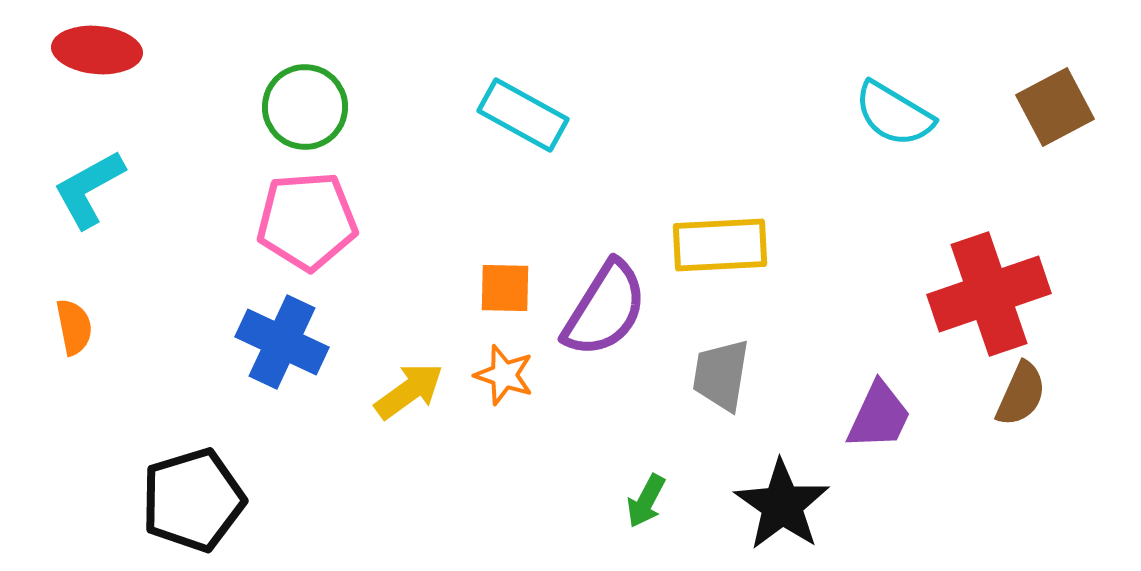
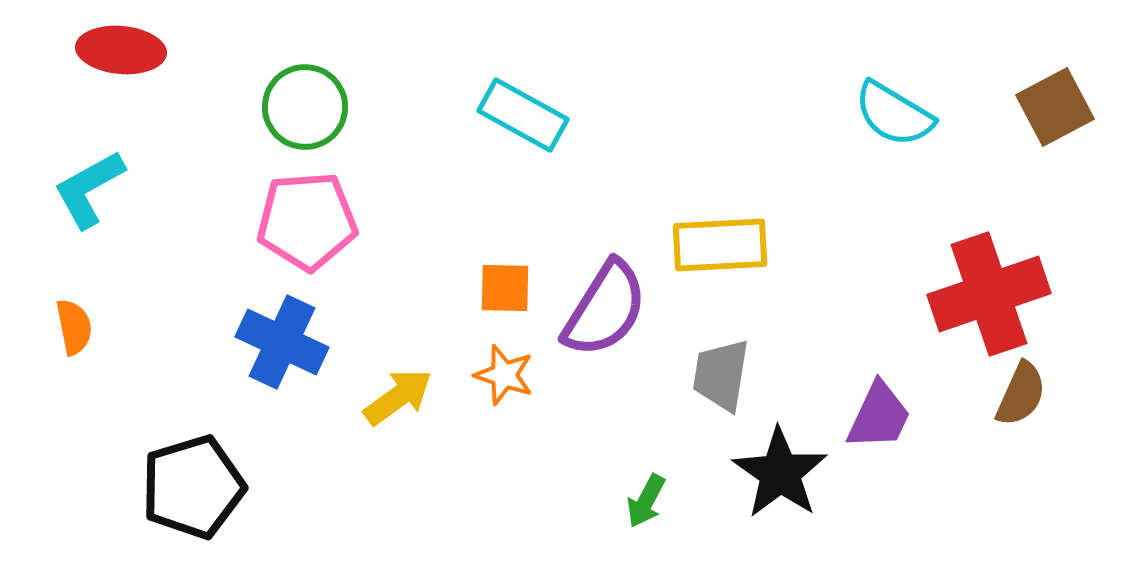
red ellipse: moved 24 px right
yellow arrow: moved 11 px left, 6 px down
black pentagon: moved 13 px up
black star: moved 2 px left, 32 px up
